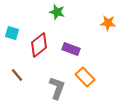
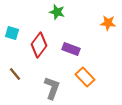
red diamond: rotated 15 degrees counterclockwise
brown line: moved 2 px left, 1 px up
gray L-shape: moved 5 px left
